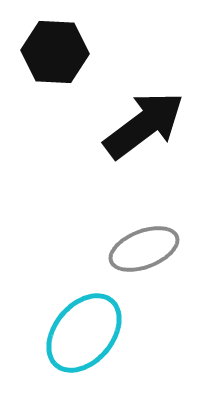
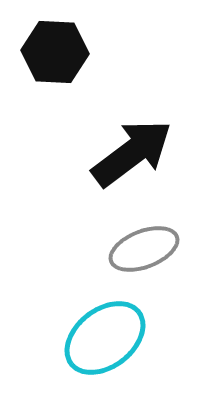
black arrow: moved 12 px left, 28 px down
cyan ellipse: moved 21 px right, 5 px down; rotated 12 degrees clockwise
